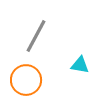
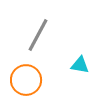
gray line: moved 2 px right, 1 px up
